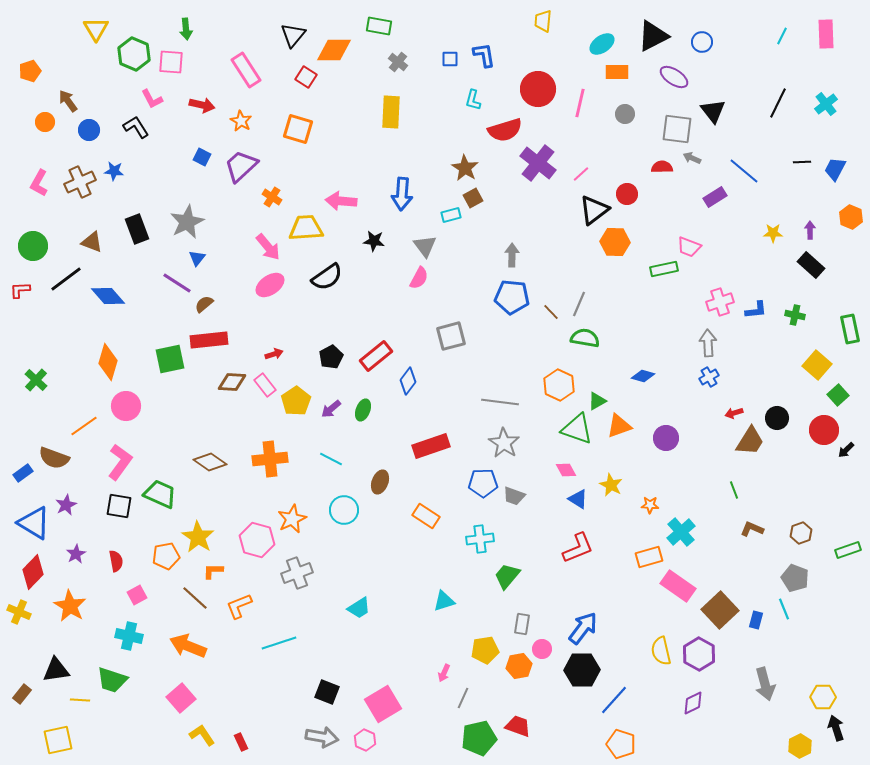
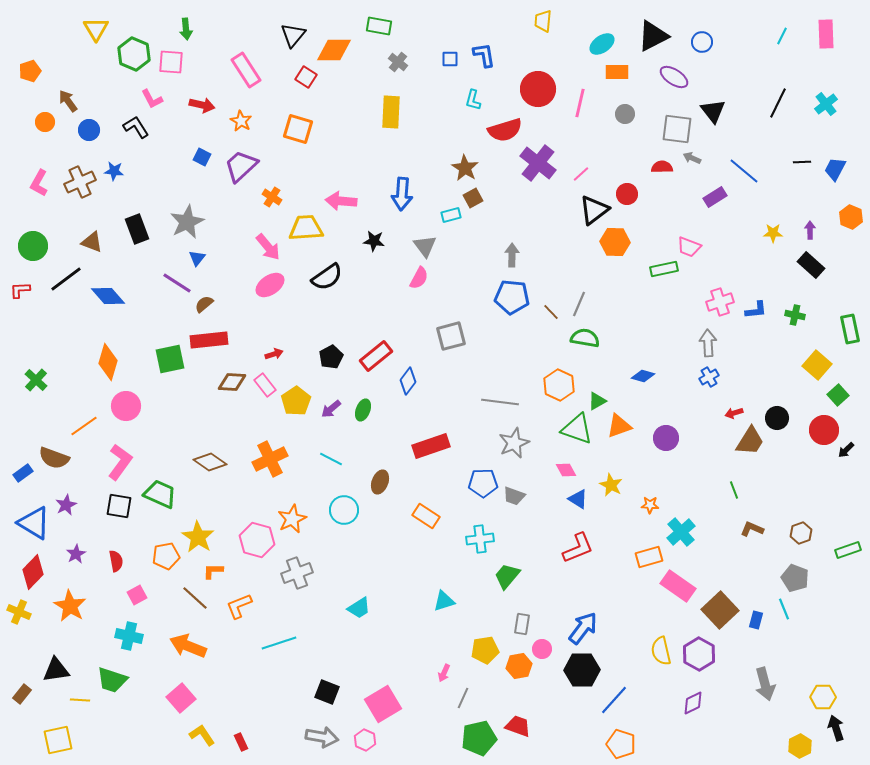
gray star at (504, 443): moved 10 px right; rotated 16 degrees clockwise
orange cross at (270, 459): rotated 20 degrees counterclockwise
